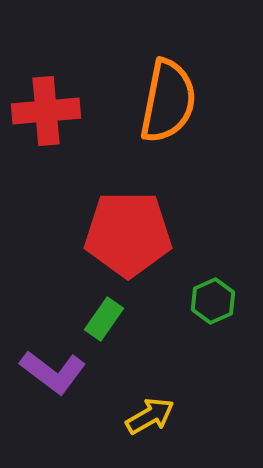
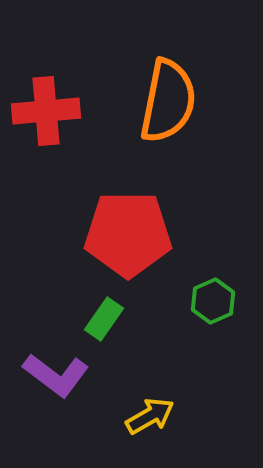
purple L-shape: moved 3 px right, 3 px down
